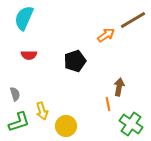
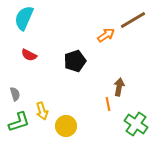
red semicircle: rotated 28 degrees clockwise
green cross: moved 5 px right
